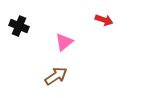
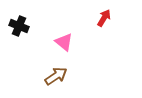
red arrow: moved 2 px up; rotated 78 degrees counterclockwise
pink triangle: rotated 42 degrees counterclockwise
